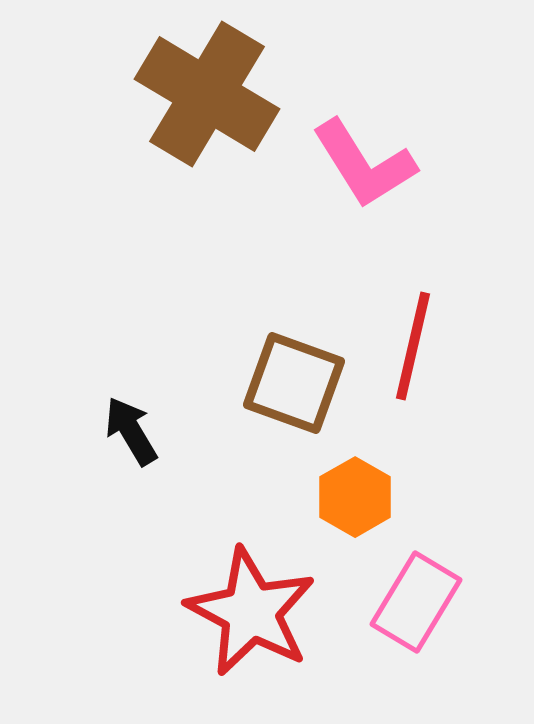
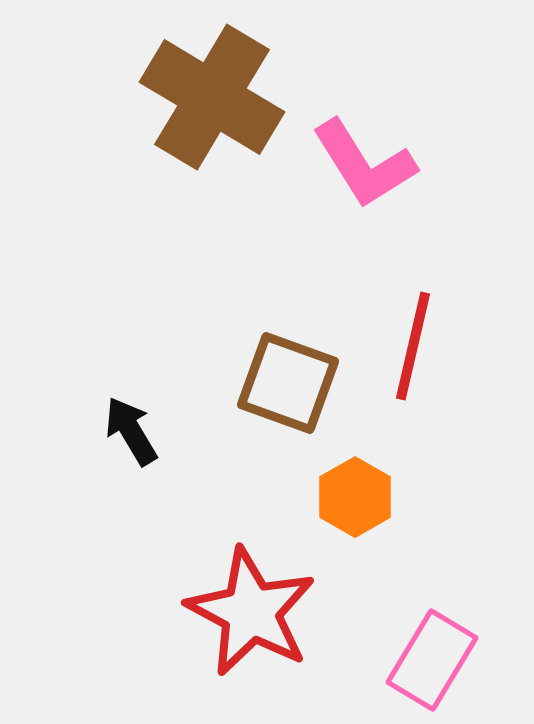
brown cross: moved 5 px right, 3 px down
brown square: moved 6 px left
pink rectangle: moved 16 px right, 58 px down
